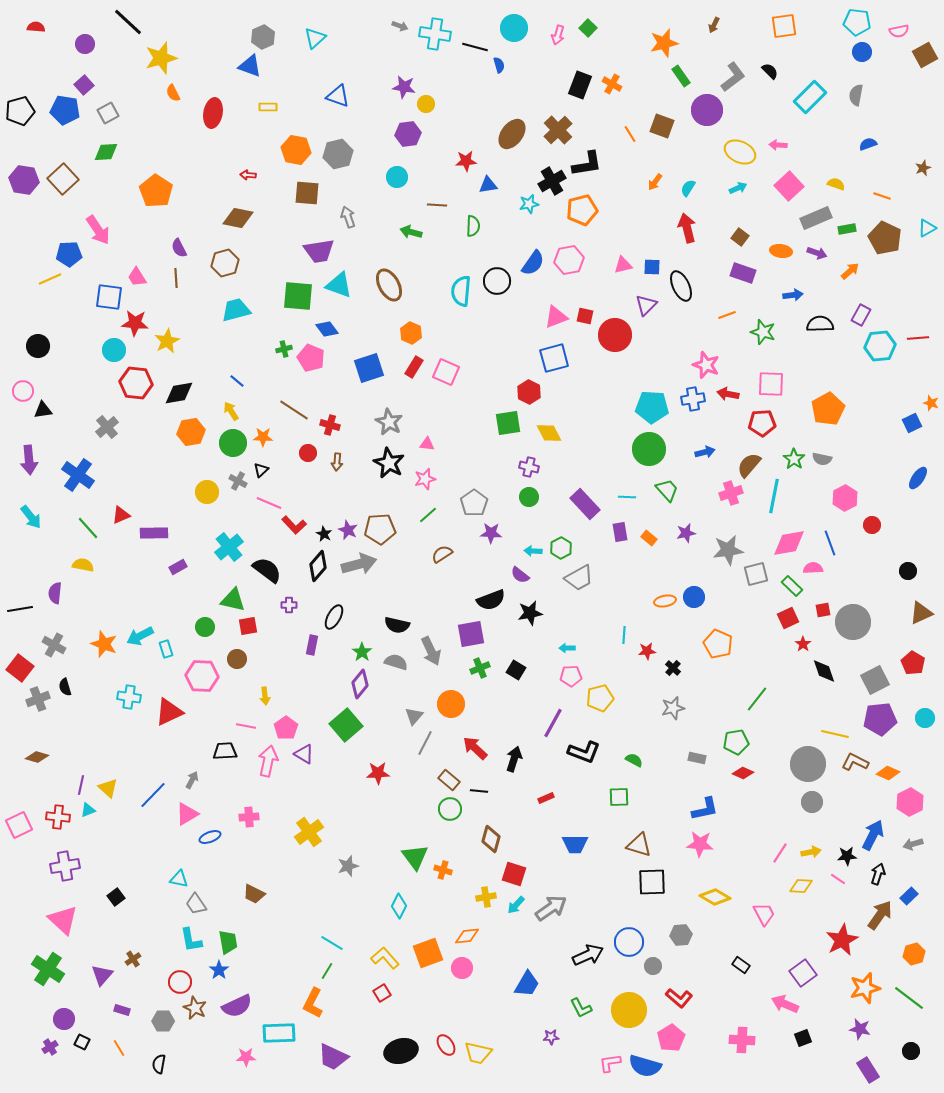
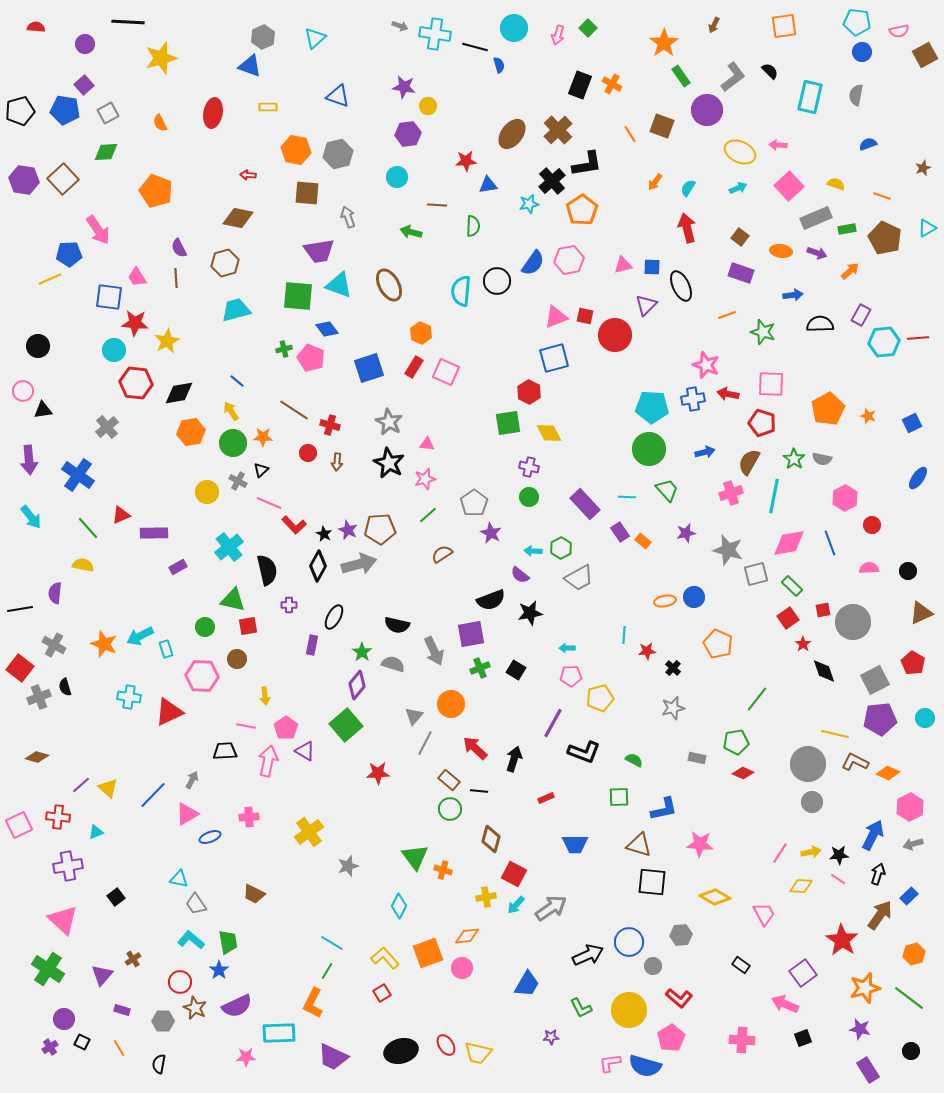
black line at (128, 22): rotated 40 degrees counterclockwise
orange star at (664, 43): rotated 20 degrees counterclockwise
orange semicircle at (173, 93): moved 13 px left, 30 px down
cyan rectangle at (810, 97): rotated 32 degrees counterclockwise
yellow circle at (426, 104): moved 2 px right, 2 px down
black cross at (552, 181): rotated 12 degrees counterclockwise
orange pentagon at (156, 191): rotated 12 degrees counterclockwise
orange pentagon at (582, 210): rotated 20 degrees counterclockwise
purple rectangle at (743, 273): moved 2 px left
orange hexagon at (411, 333): moved 10 px right
cyan hexagon at (880, 346): moved 4 px right, 4 px up
orange star at (931, 403): moved 63 px left, 13 px down
red pentagon at (762, 423): rotated 20 degrees clockwise
brown semicircle at (749, 465): moved 3 px up; rotated 12 degrees counterclockwise
purple rectangle at (620, 532): rotated 24 degrees counterclockwise
purple star at (491, 533): rotated 25 degrees clockwise
orange rectangle at (649, 538): moved 6 px left, 3 px down
gray star at (728, 550): rotated 24 degrees clockwise
black diamond at (318, 566): rotated 12 degrees counterclockwise
pink semicircle at (813, 568): moved 56 px right
black semicircle at (267, 570): rotated 40 degrees clockwise
red square at (788, 618): rotated 10 degrees counterclockwise
gray arrow at (431, 651): moved 3 px right
gray semicircle at (396, 662): moved 3 px left, 2 px down
purple diamond at (360, 684): moved 3 px left, 1 px down
gray cross at (38, 699): moved 1 px right, 2 px up
purple triangle at (304, 754): moved 1 px right, 3 px up
purple line at (81, 785): rotated 36 degrees clockwise
pink hexagon at (910, 802): moved 5 px down
blue L-shape at (705, 809): moved 41 px left
cyan triangle at (88, 810): moved 8 px right, 22 px down
black star at (847, 856): moved 8 px left, 1 px up
purple cross at (65, 866): moved 3 px right
red square at (514, 874): rotated 10 degrees clockwise
black square at (652, 882): rotated 8 degrees clockwise
cyan L-shape at (191, 940): rotated 140 degrees clockwise
red star at (842, 940): rotated 12 degrees counterclockwise
